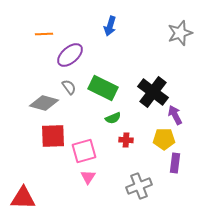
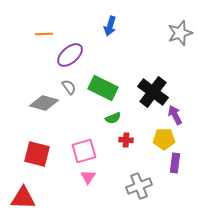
red square: moved 16 px left, 18 px down; rotated 16 degrees clockwise
